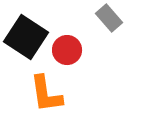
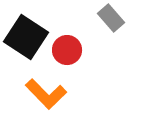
gray rectangle: moved 2 px right
orange L-shape: rotated 36 degrees counterclockwise
